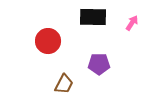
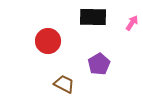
purple pentagon: rotated 30 degrees counterclockwise
brown trapezoid: rotated 90 degrees counterclockwise
